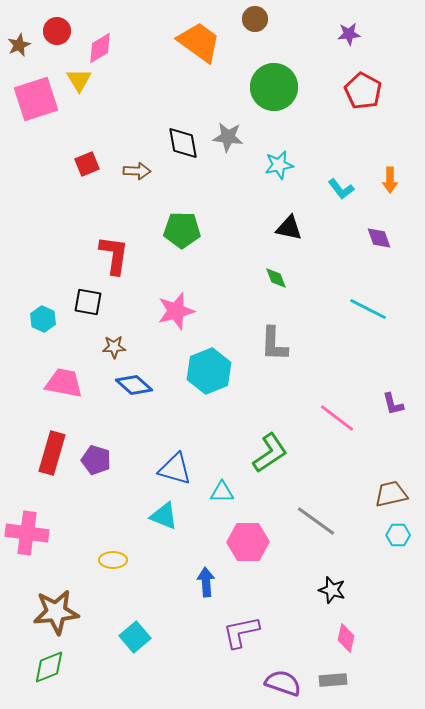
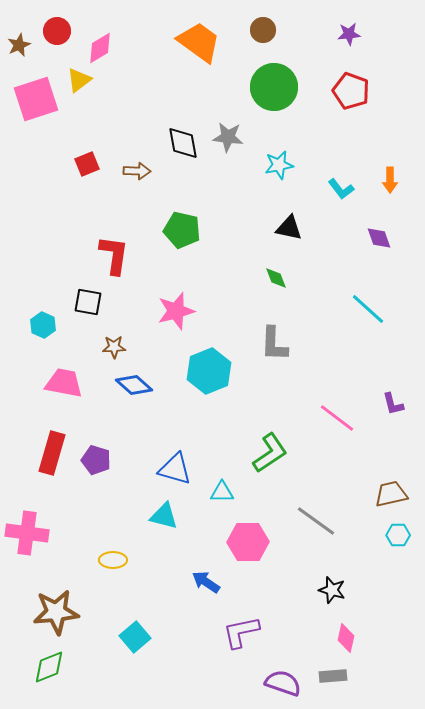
brown circle at (255, 19): moved 8 px right, 11 px down
yellow triangle at (79, 80): rotated 24 degrees clockwise
red pentagon at (363, 91): moved 12 px left; rotated 9 degrees counterclockwise
green pentagon at (182, 230): rotated 12 degrees clockwise
cyan line at (368, 309): rotated 15 degrees clockwise
cyan hexagon at (43, 319): moved 6 px down
cyan triangle at (164, 516): rotated 8 degrees counterclockwise
blue arrow at (206, 582): rotated 52 degrees counterclockwise
gray rectangle at (333, 680): moved 4 px up
